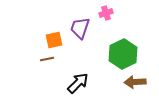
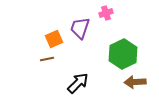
orange square: moved 1 px up; rotated 12 degrees counterclockwise
